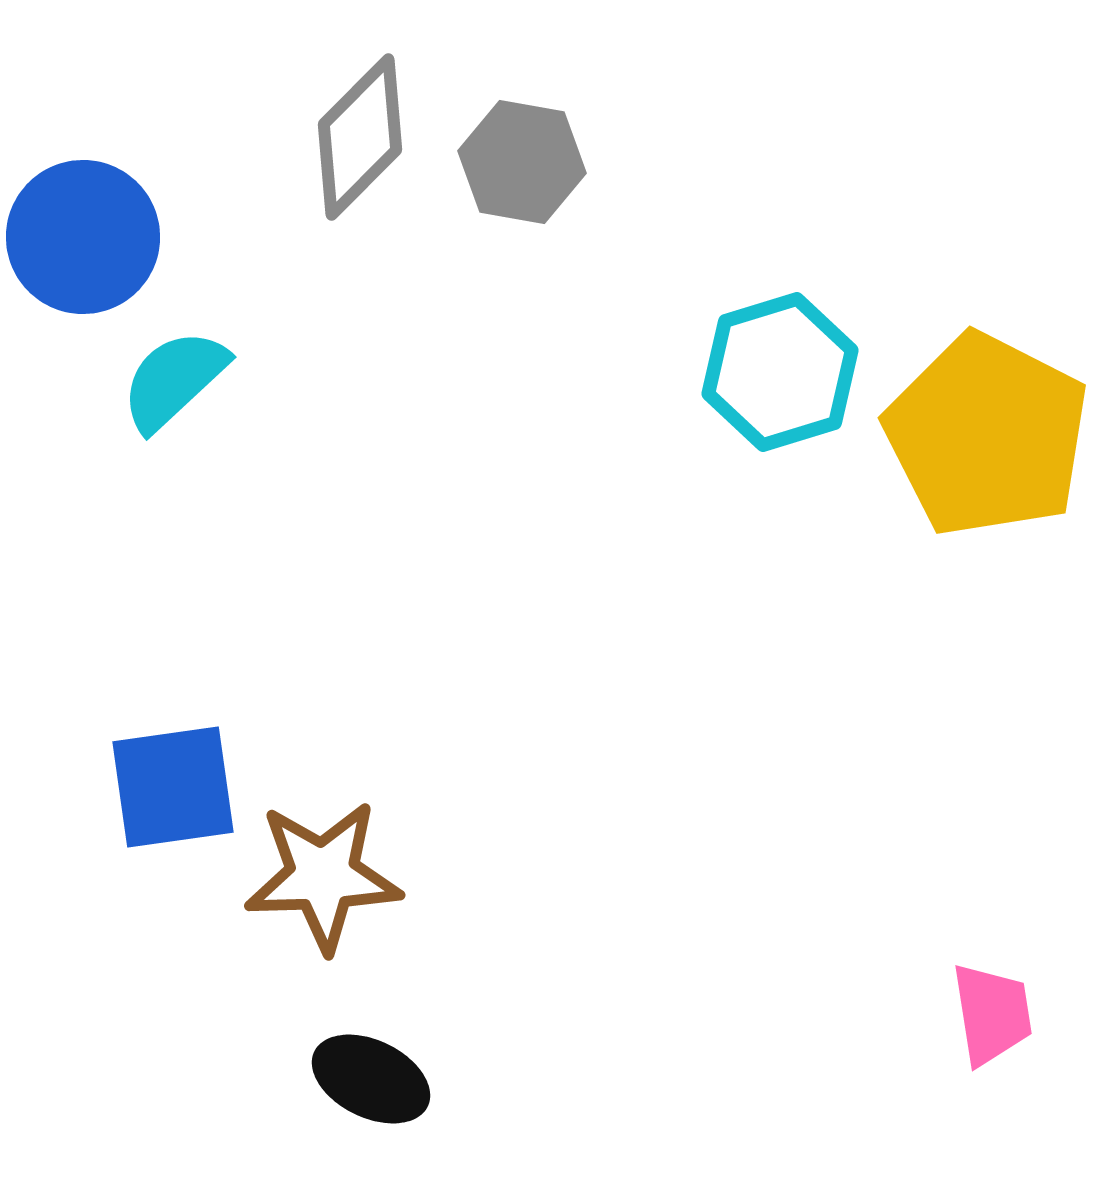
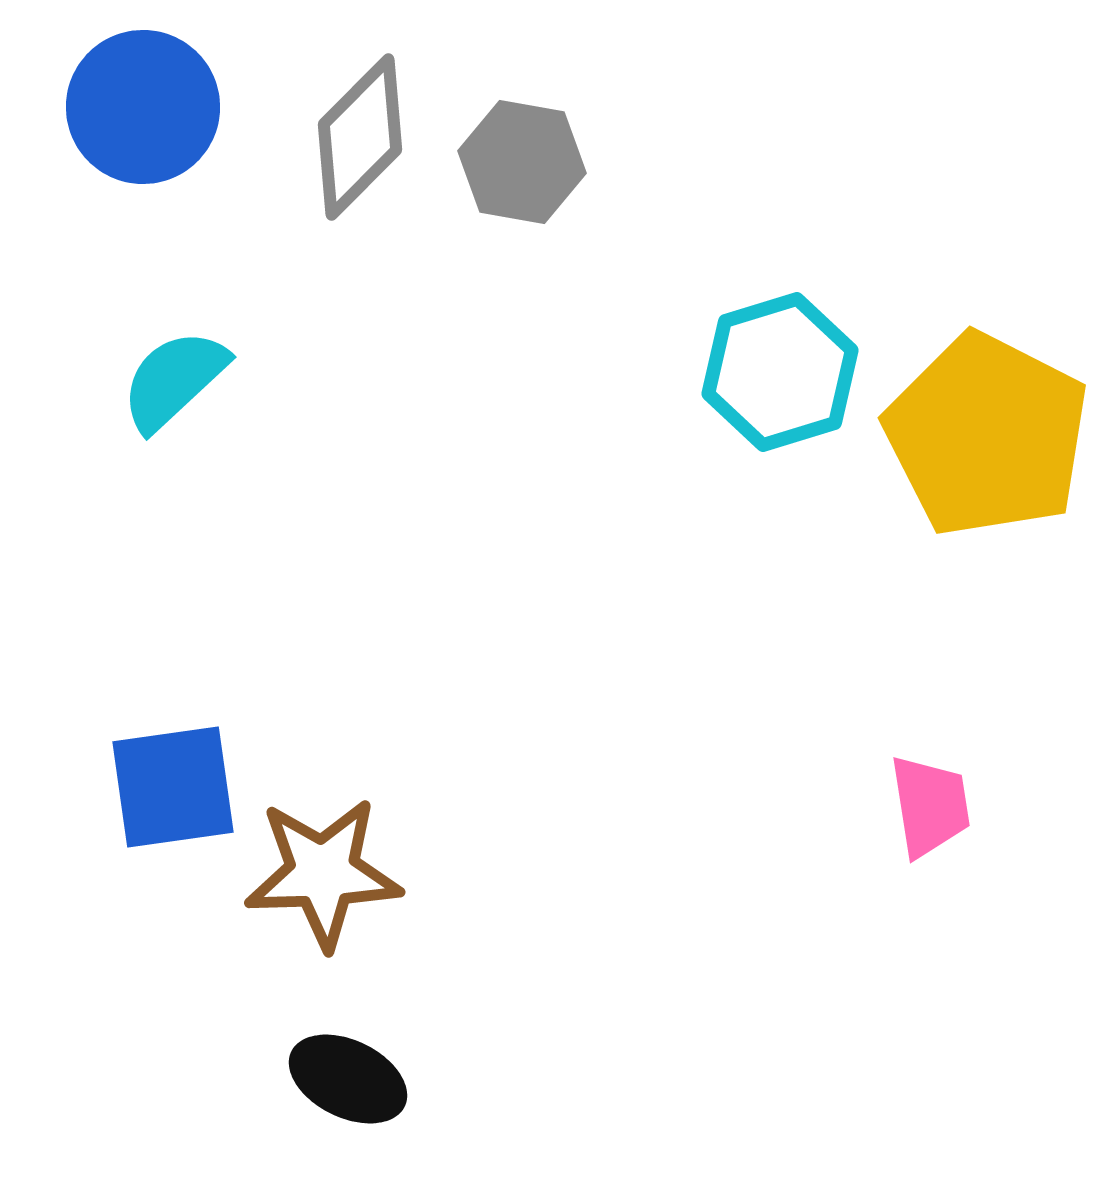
blue circle: moved 60 px right, 130 px up
brown star: moved 3 px up
pink trapezoid: moved 62 px left, 208 px up
black ellipse: moved 23 px left
